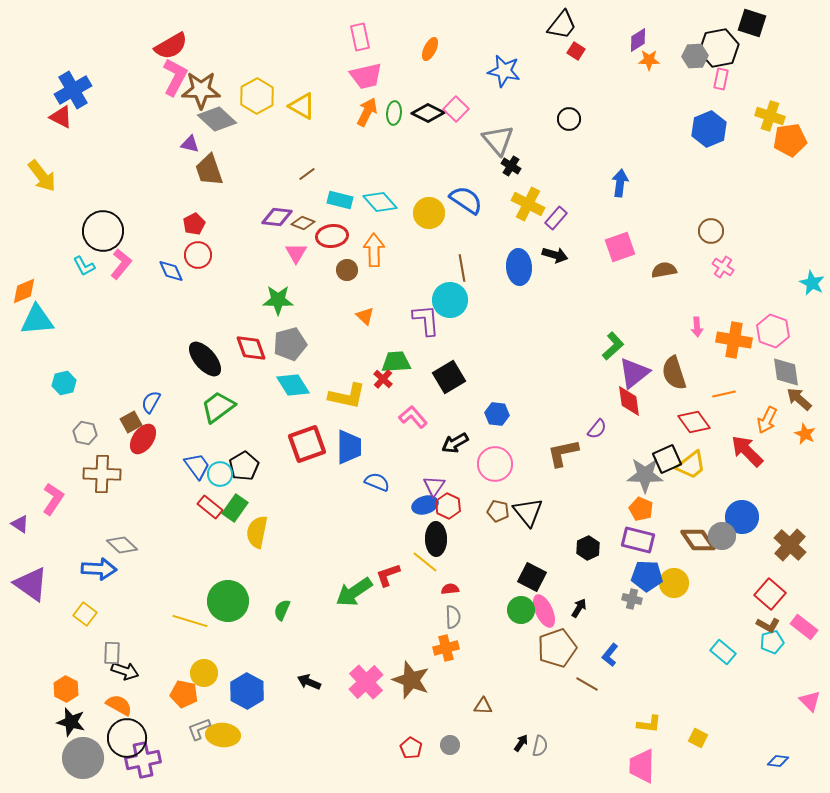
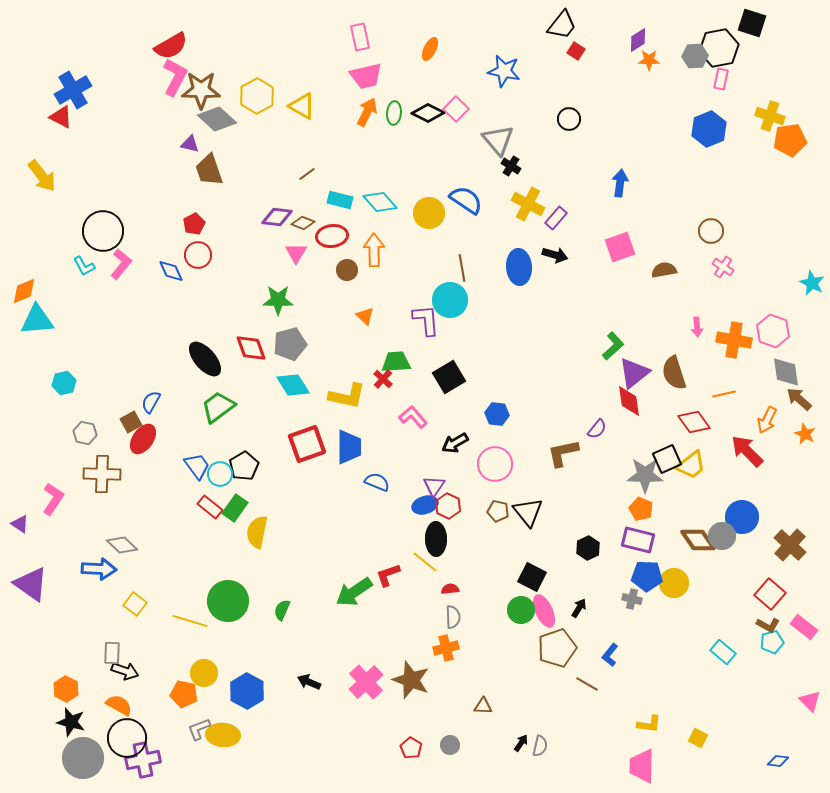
yellow square at (85, 614): moved 50 px right, 10 px up
